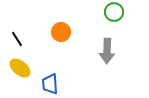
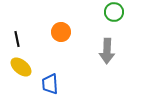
black line: rotated 21 degrees clockwise
yellow ellipse: moved 1 px right, 1 px up
